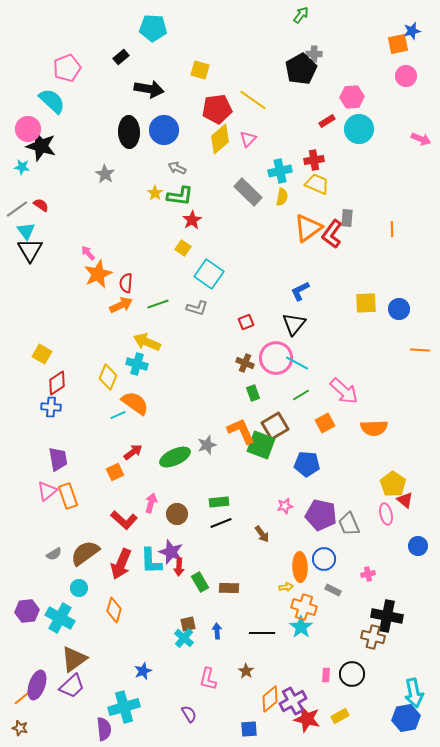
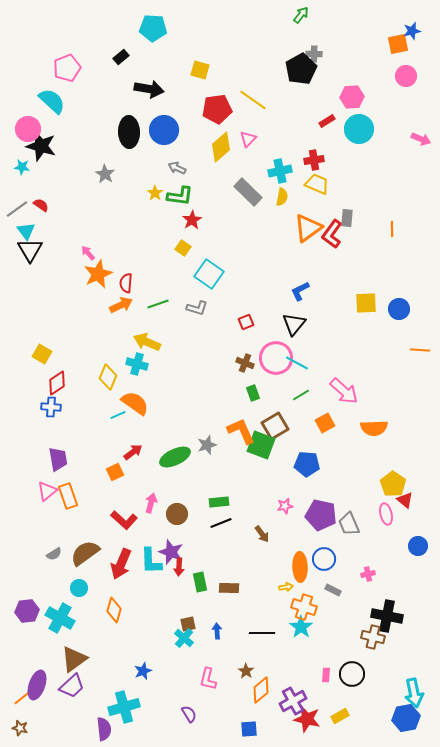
yellow diamond at (220, 139): moved 1 px right, 8 px down
green rectangle at (200, 582): rotated 18 degrees clockwise
orange diamond at (270, 699): moved 9 px left, 9 px up
